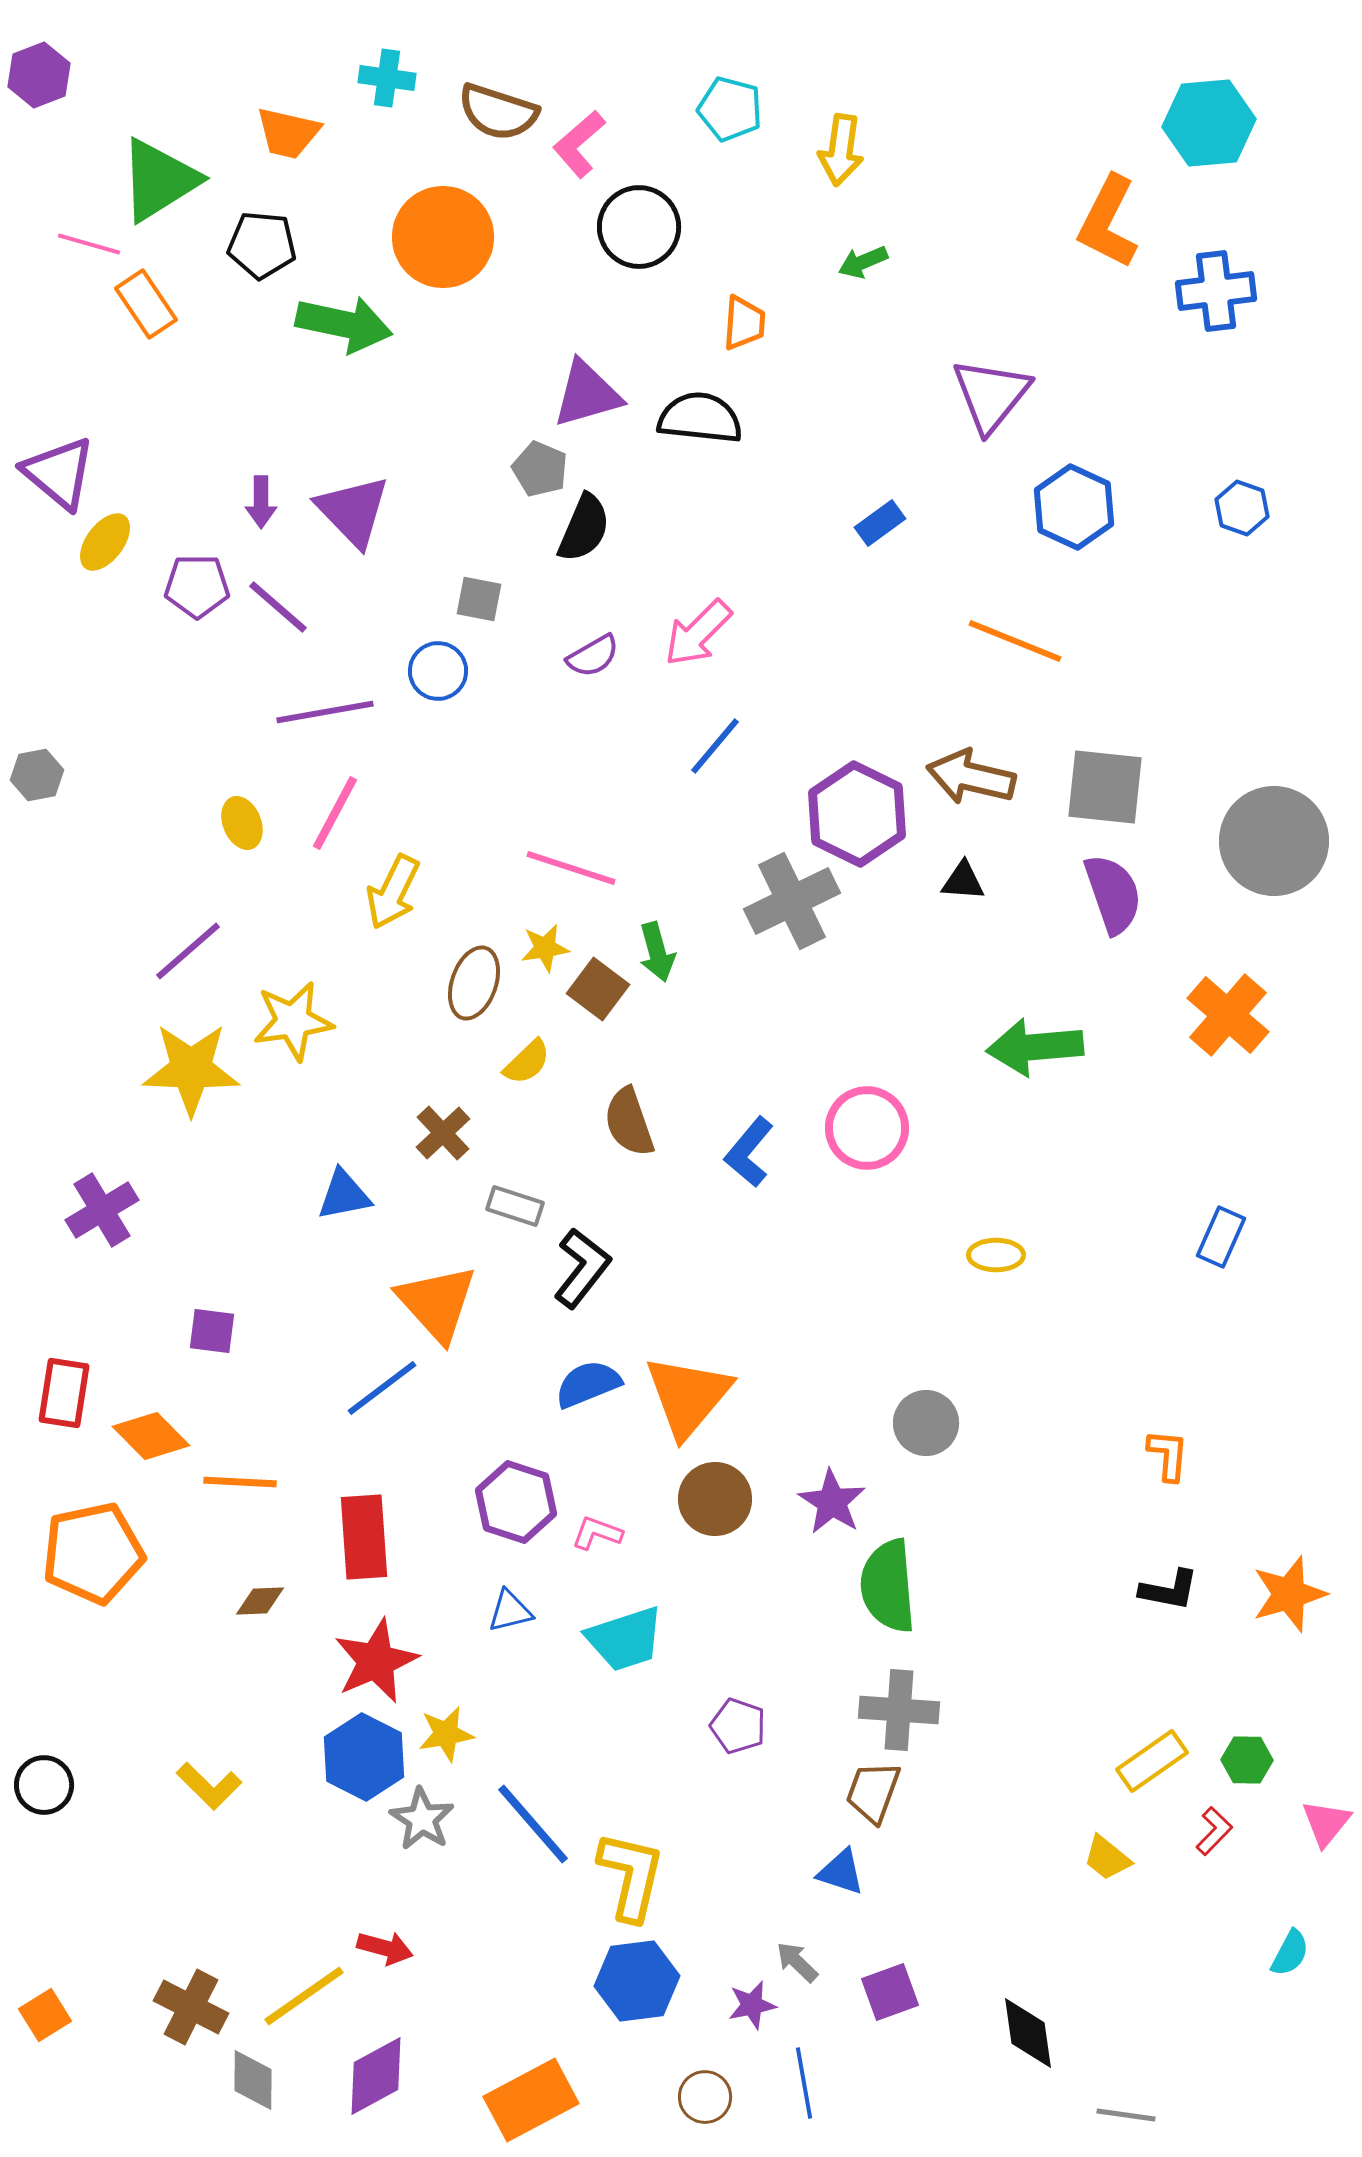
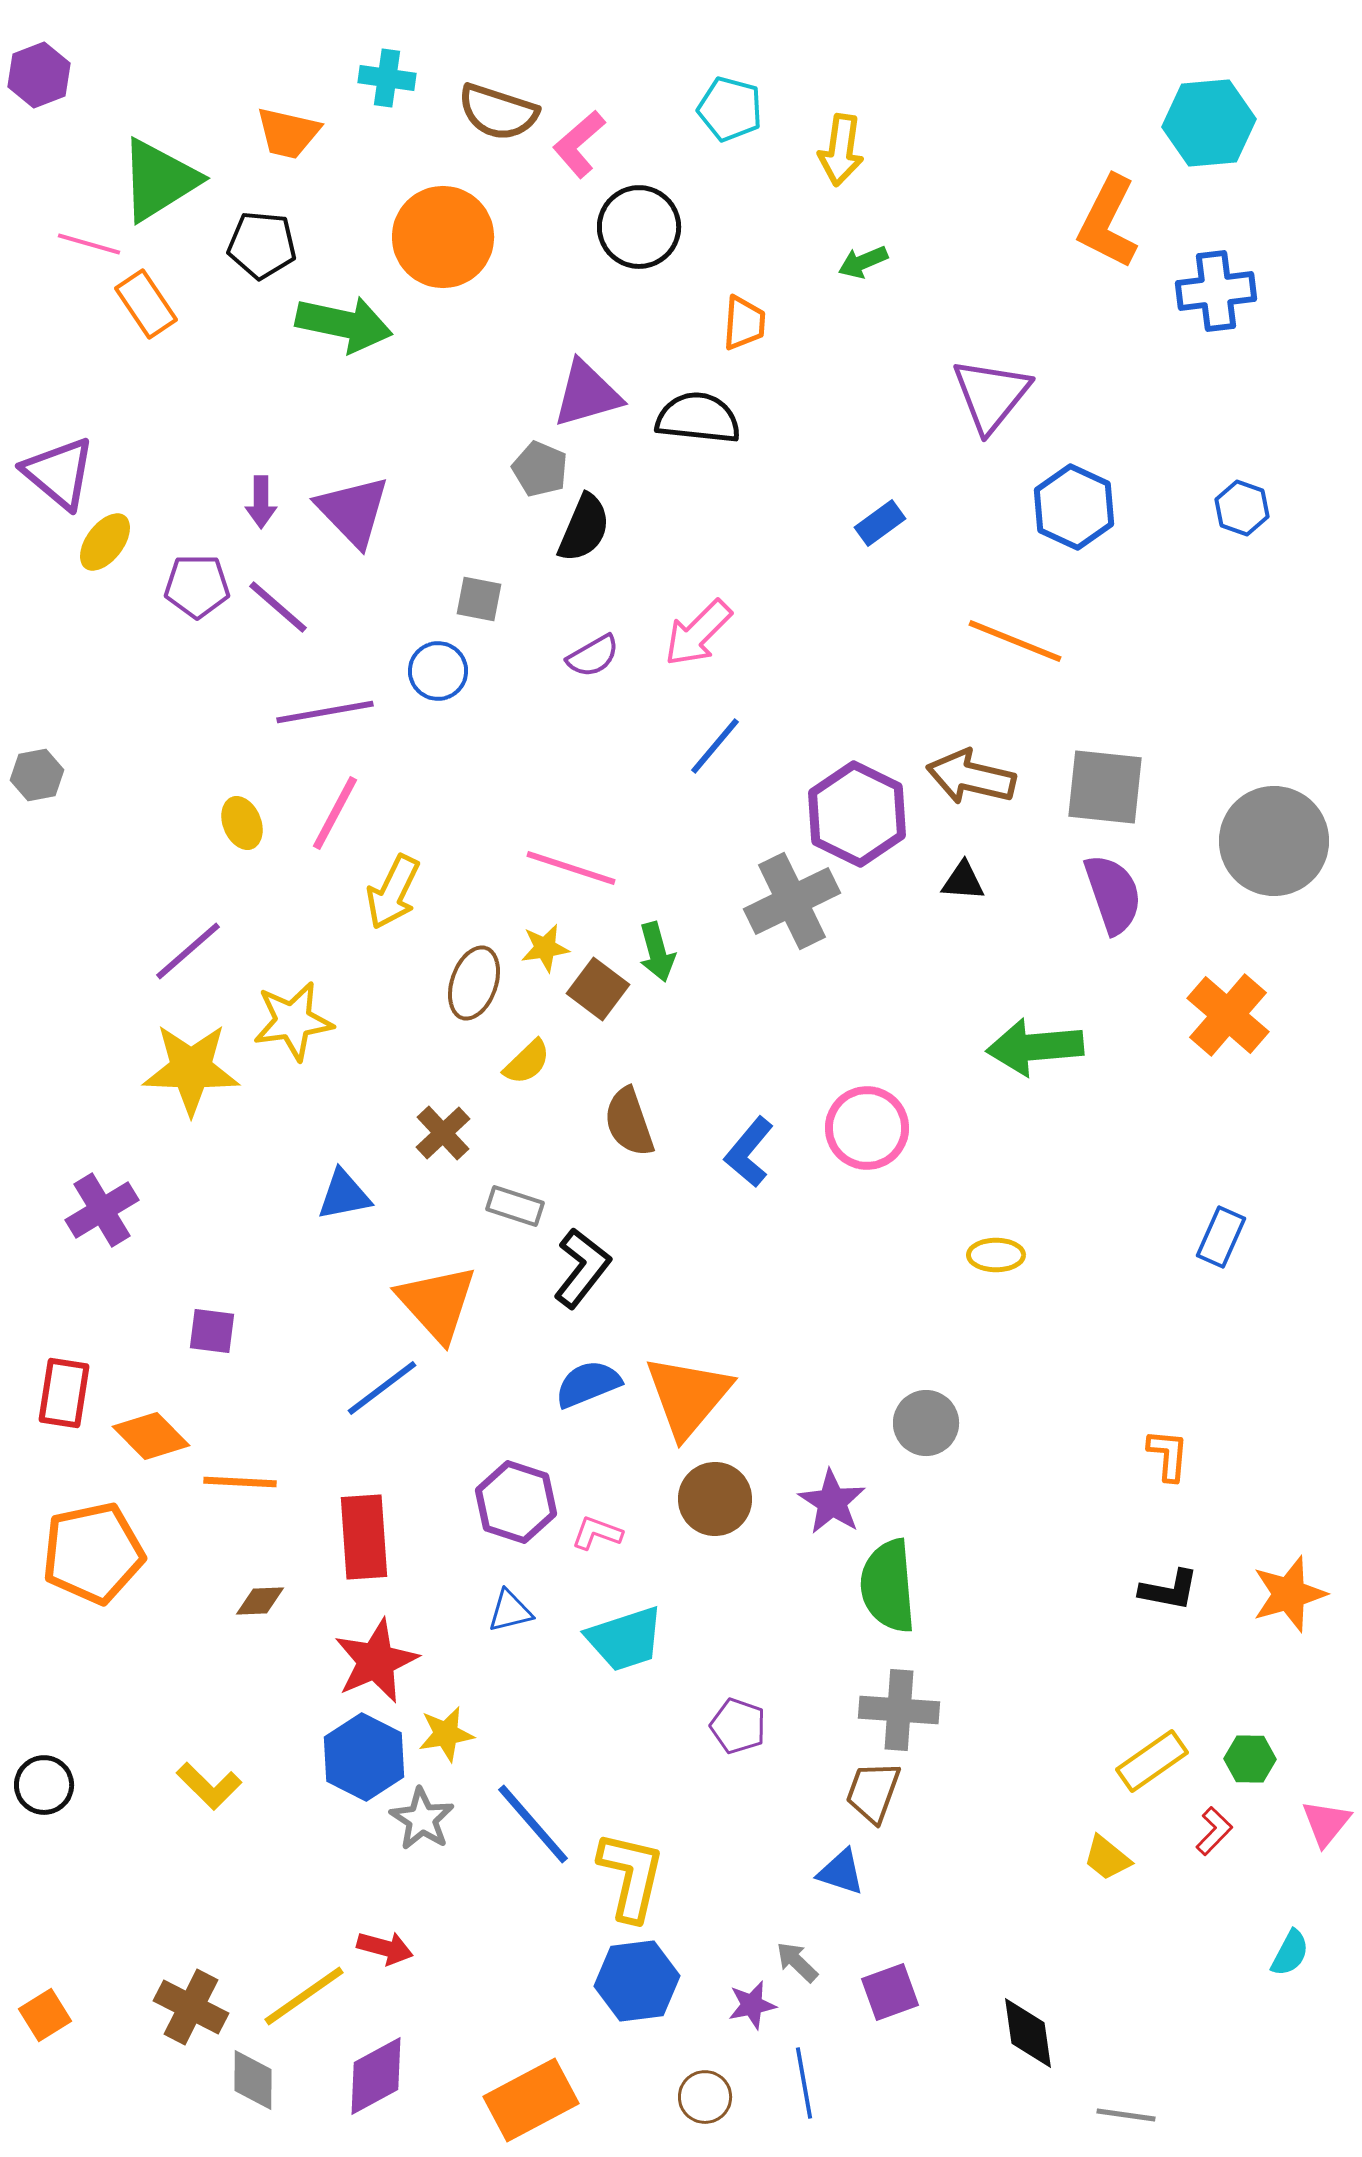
black semicircle at (700, 418): moved 2 px left
green hexagon at (1247, 1760): moved 3 px right, 1 px up
